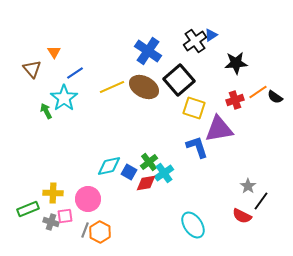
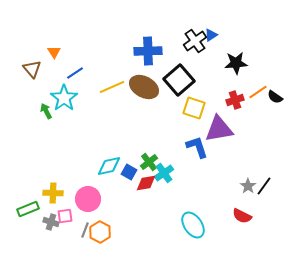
blue cross: rotated 36 degrees counterclockwise
black line: moved 3 px right, 15 px up
